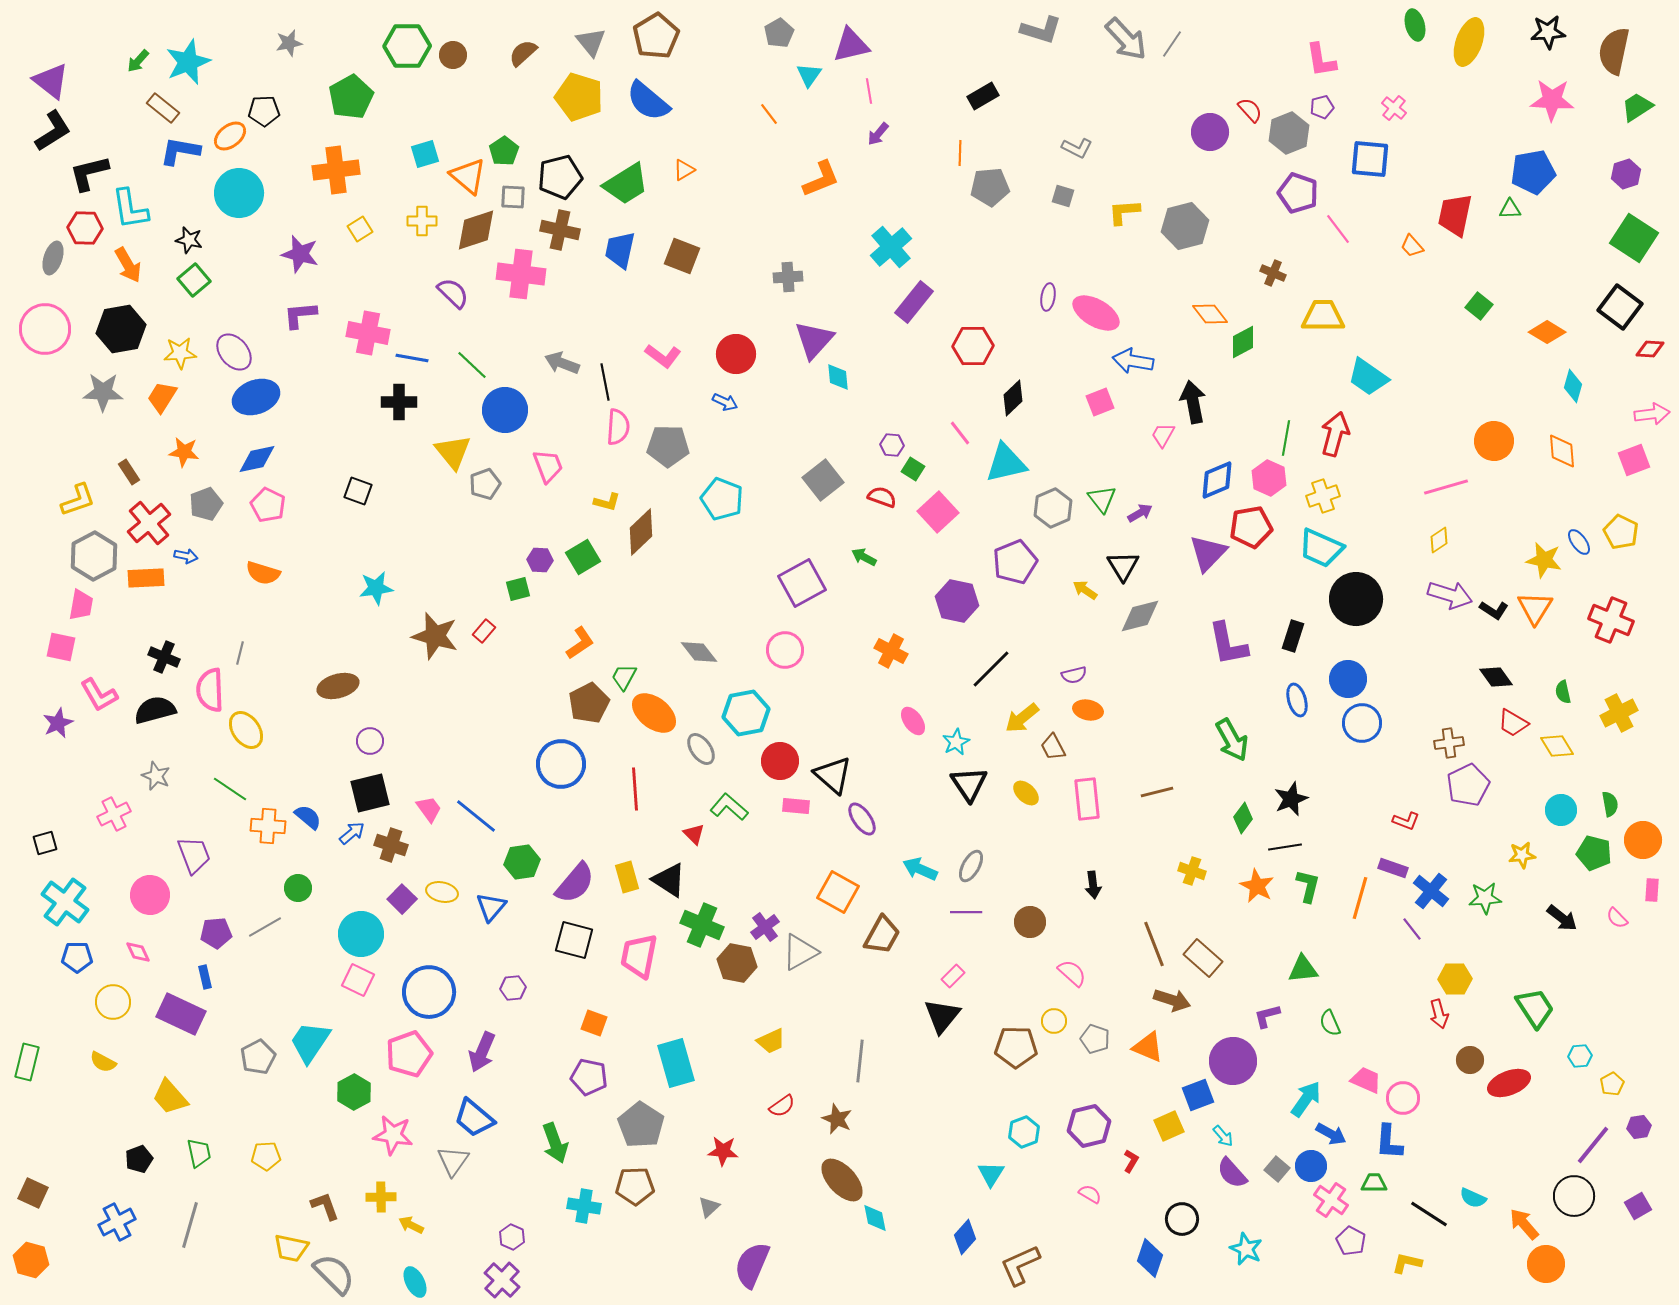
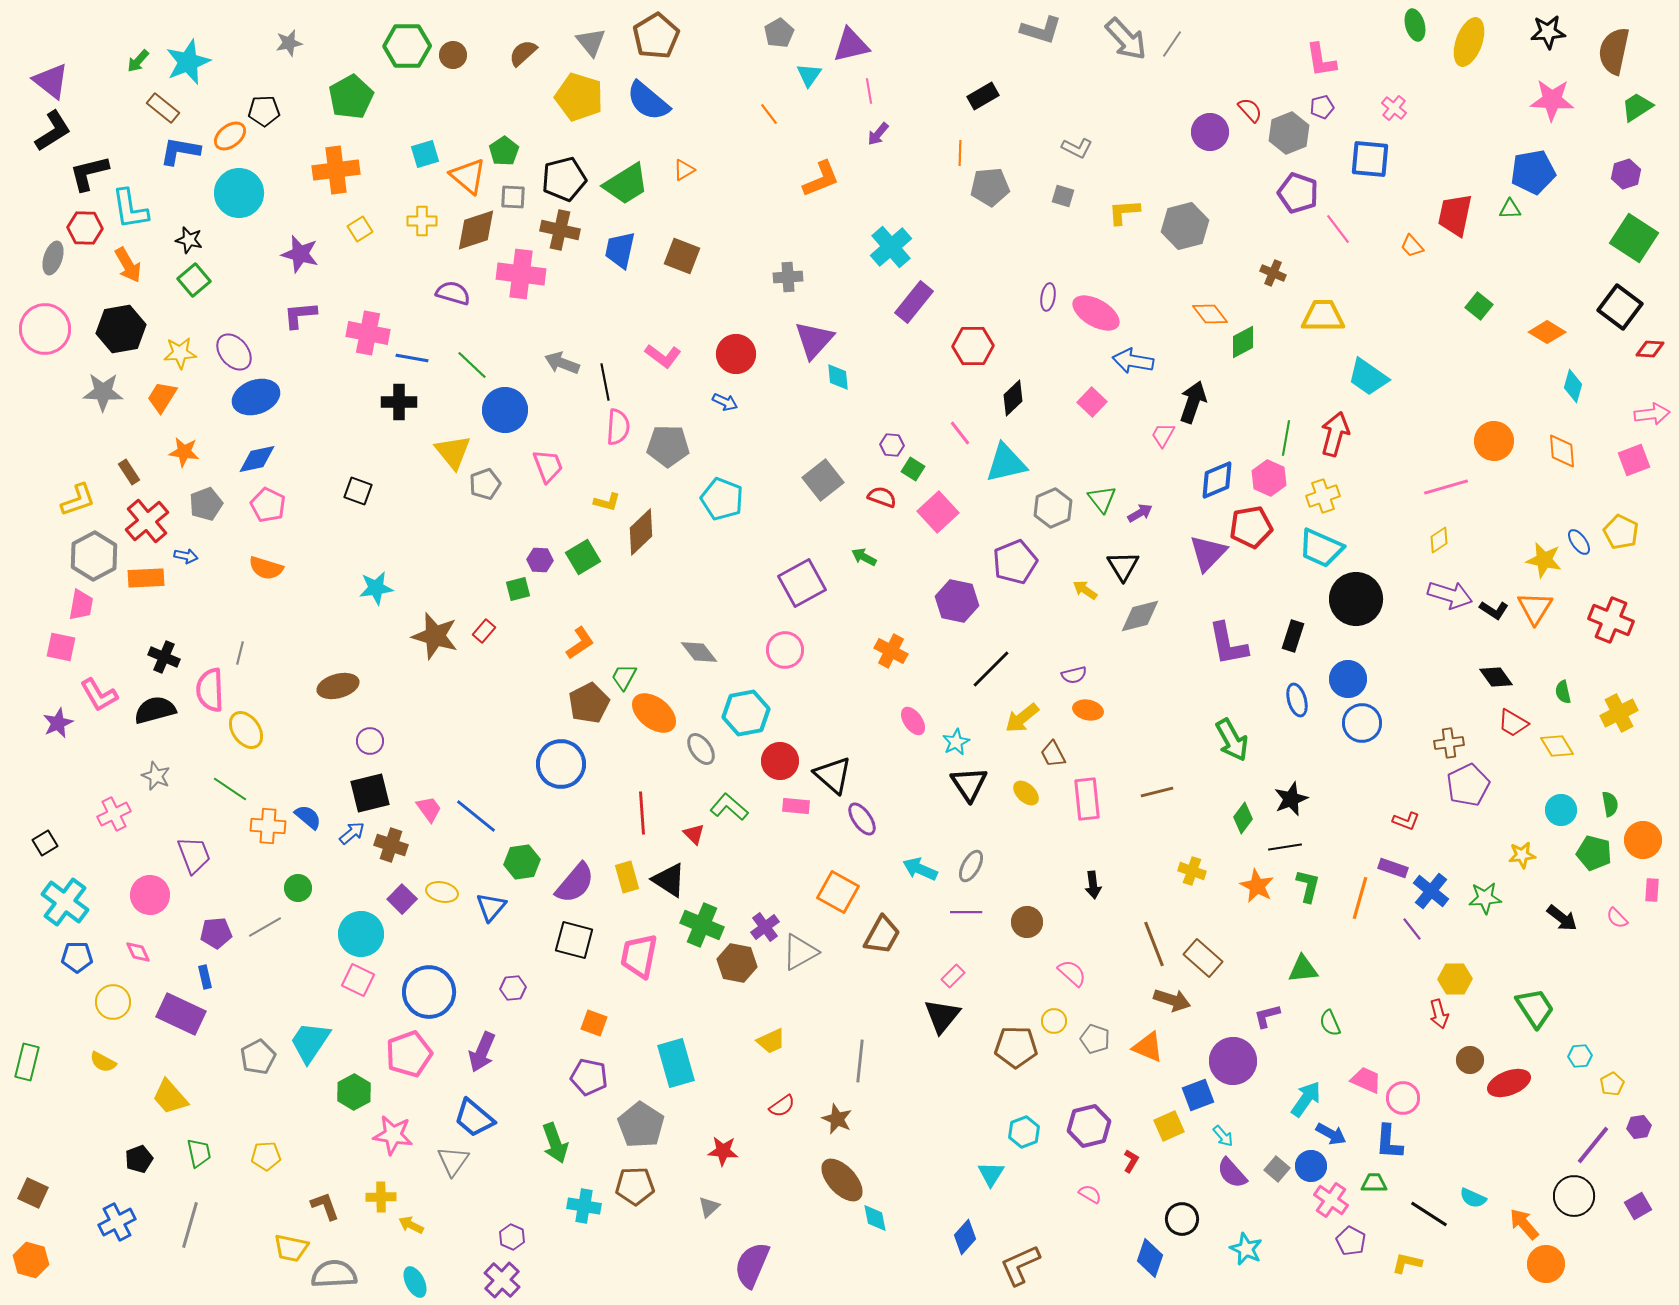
black pentagon at (560, 177): moved 4 px right, 2 px down
purple semicircle at (453, 293): rotated 28 degrees counterclockwise
pink square at (1100, 402): moved 8 px left; rotated 24 degrees counterclockwise
black arrow at (1193, 402): rotated 30 degrees clockwise
red cross at (149, 523): moved 2 px left, 2 px up
orange semicircle at (263, 573): moved 3 px right, 5 px up
brown trapezoid at (1053, 747): moved 7 px down
red line at (635, 789): moved 7 px right, 24 px down
black square at (45, 843): rotated 15 degrees counterclockwise
brown circle at (1030, 922): moved 3 px left
gray semicircle at (334, 1274): rotated 48 degrees counterclockwise
